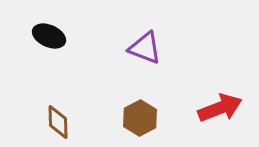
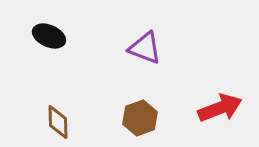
brown hexagon: rotated 8 degrees clockwise
